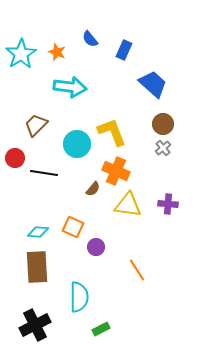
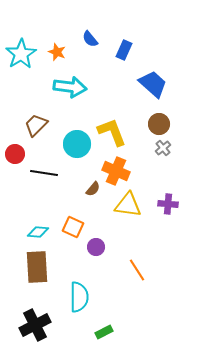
brown circle: moved 4 px left
red circle: moved 4 px up
green rectangle: moved 3 px right, 3 px down
